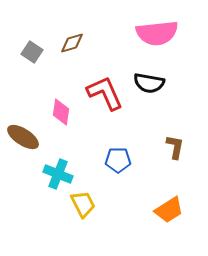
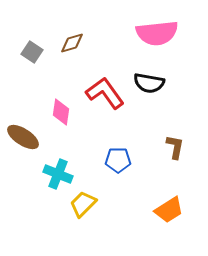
red L-shape: rotated 12 degrees counterclockwise
yellow trapezoid: rotated 108 degrees counterclockwise
